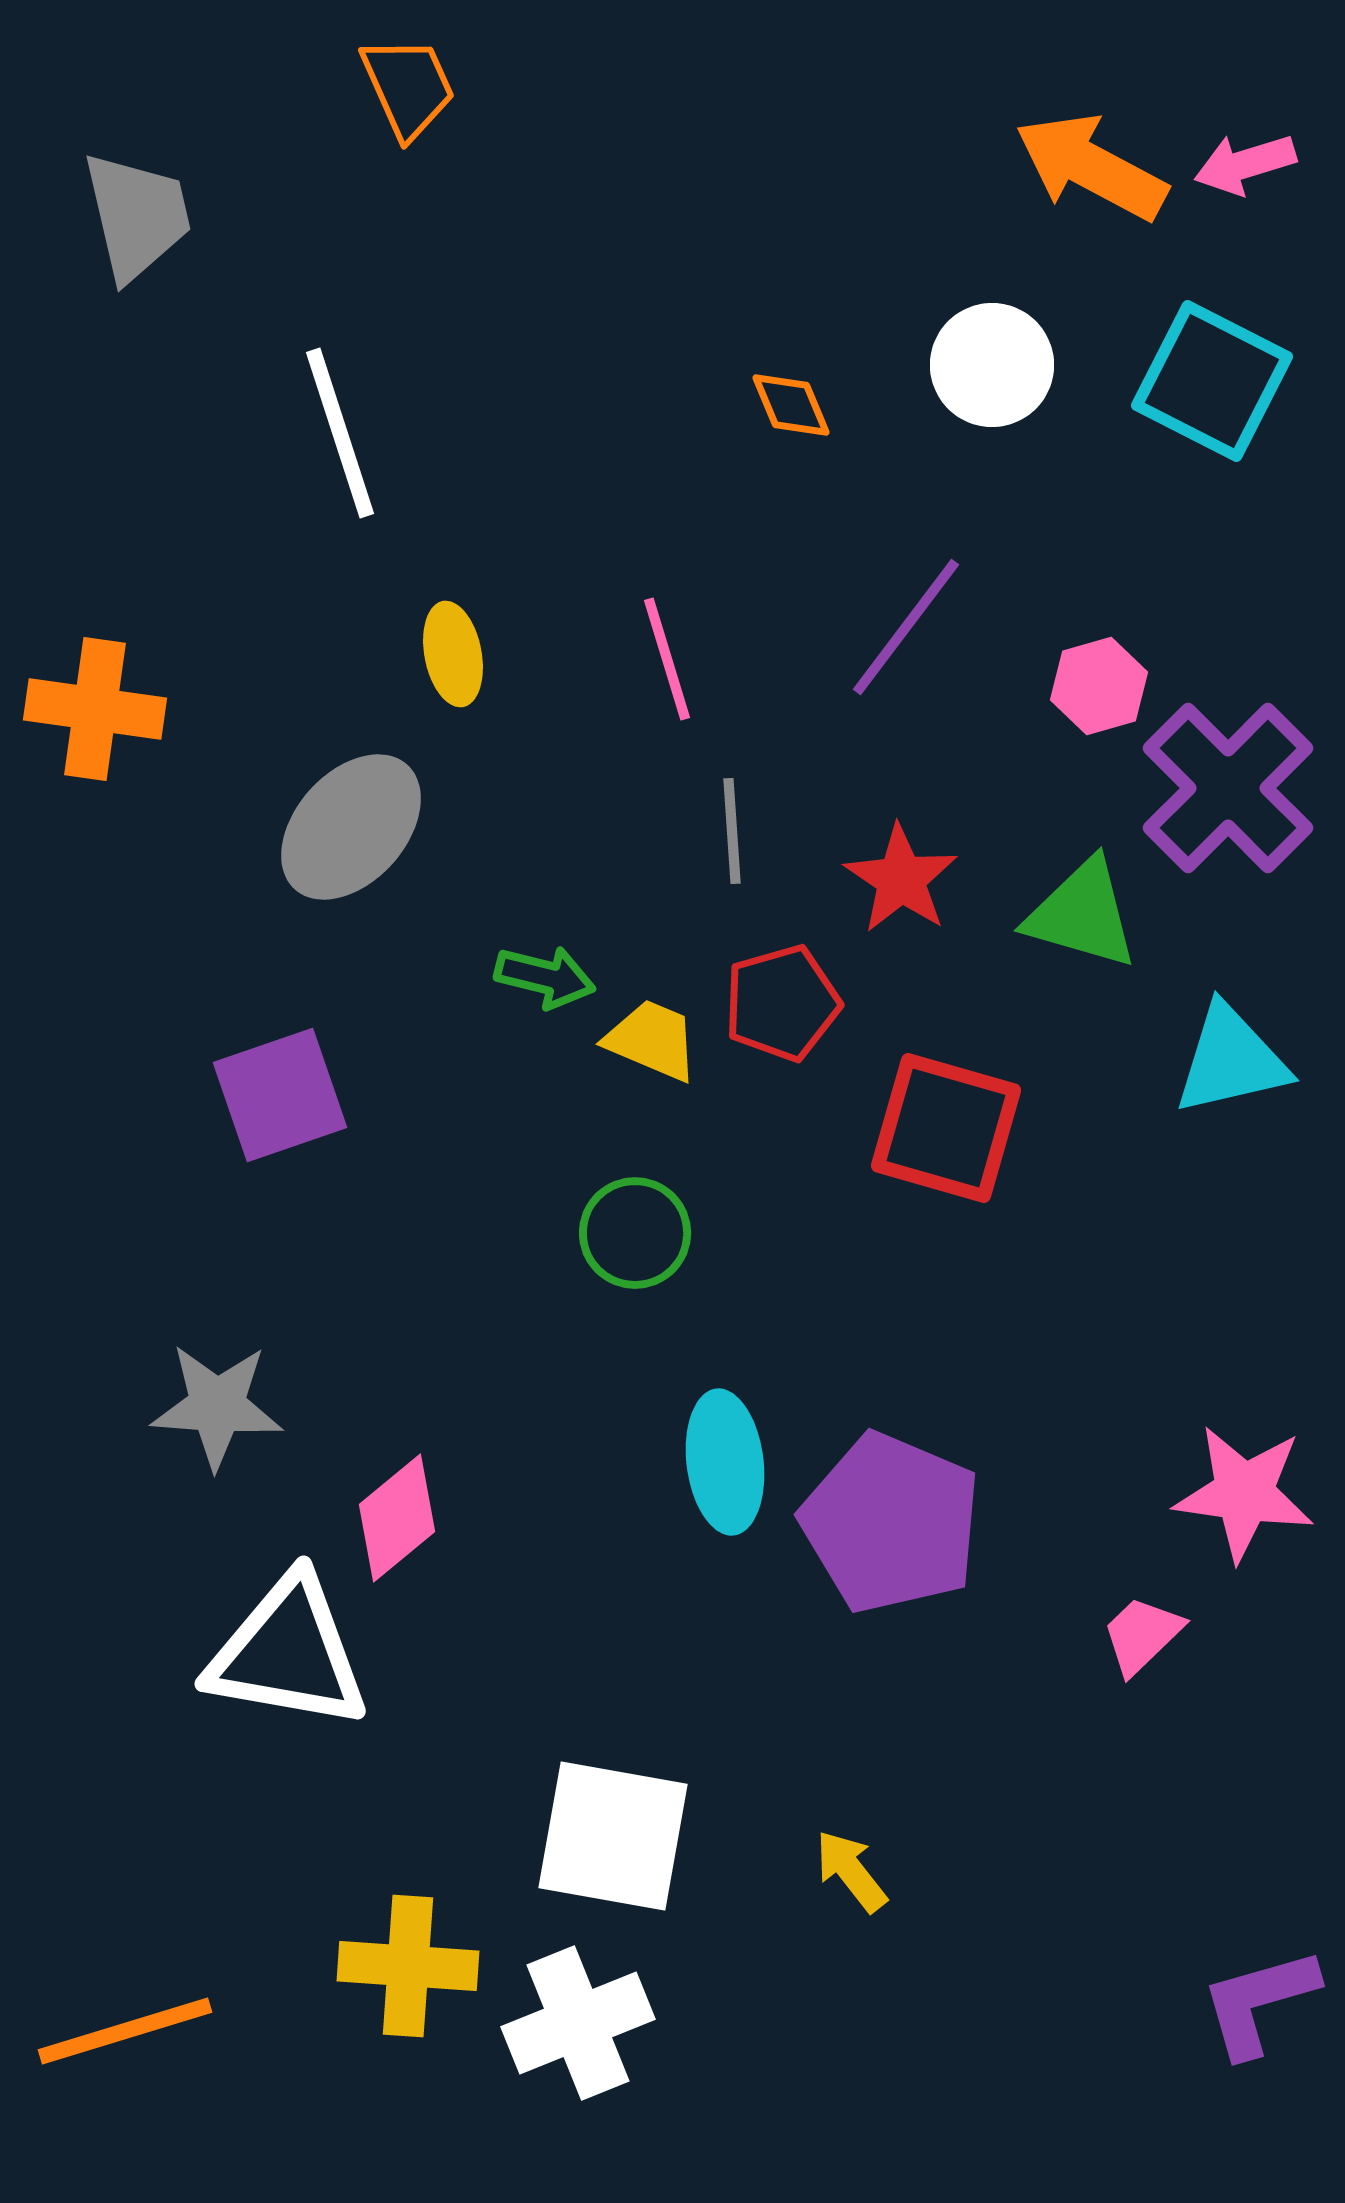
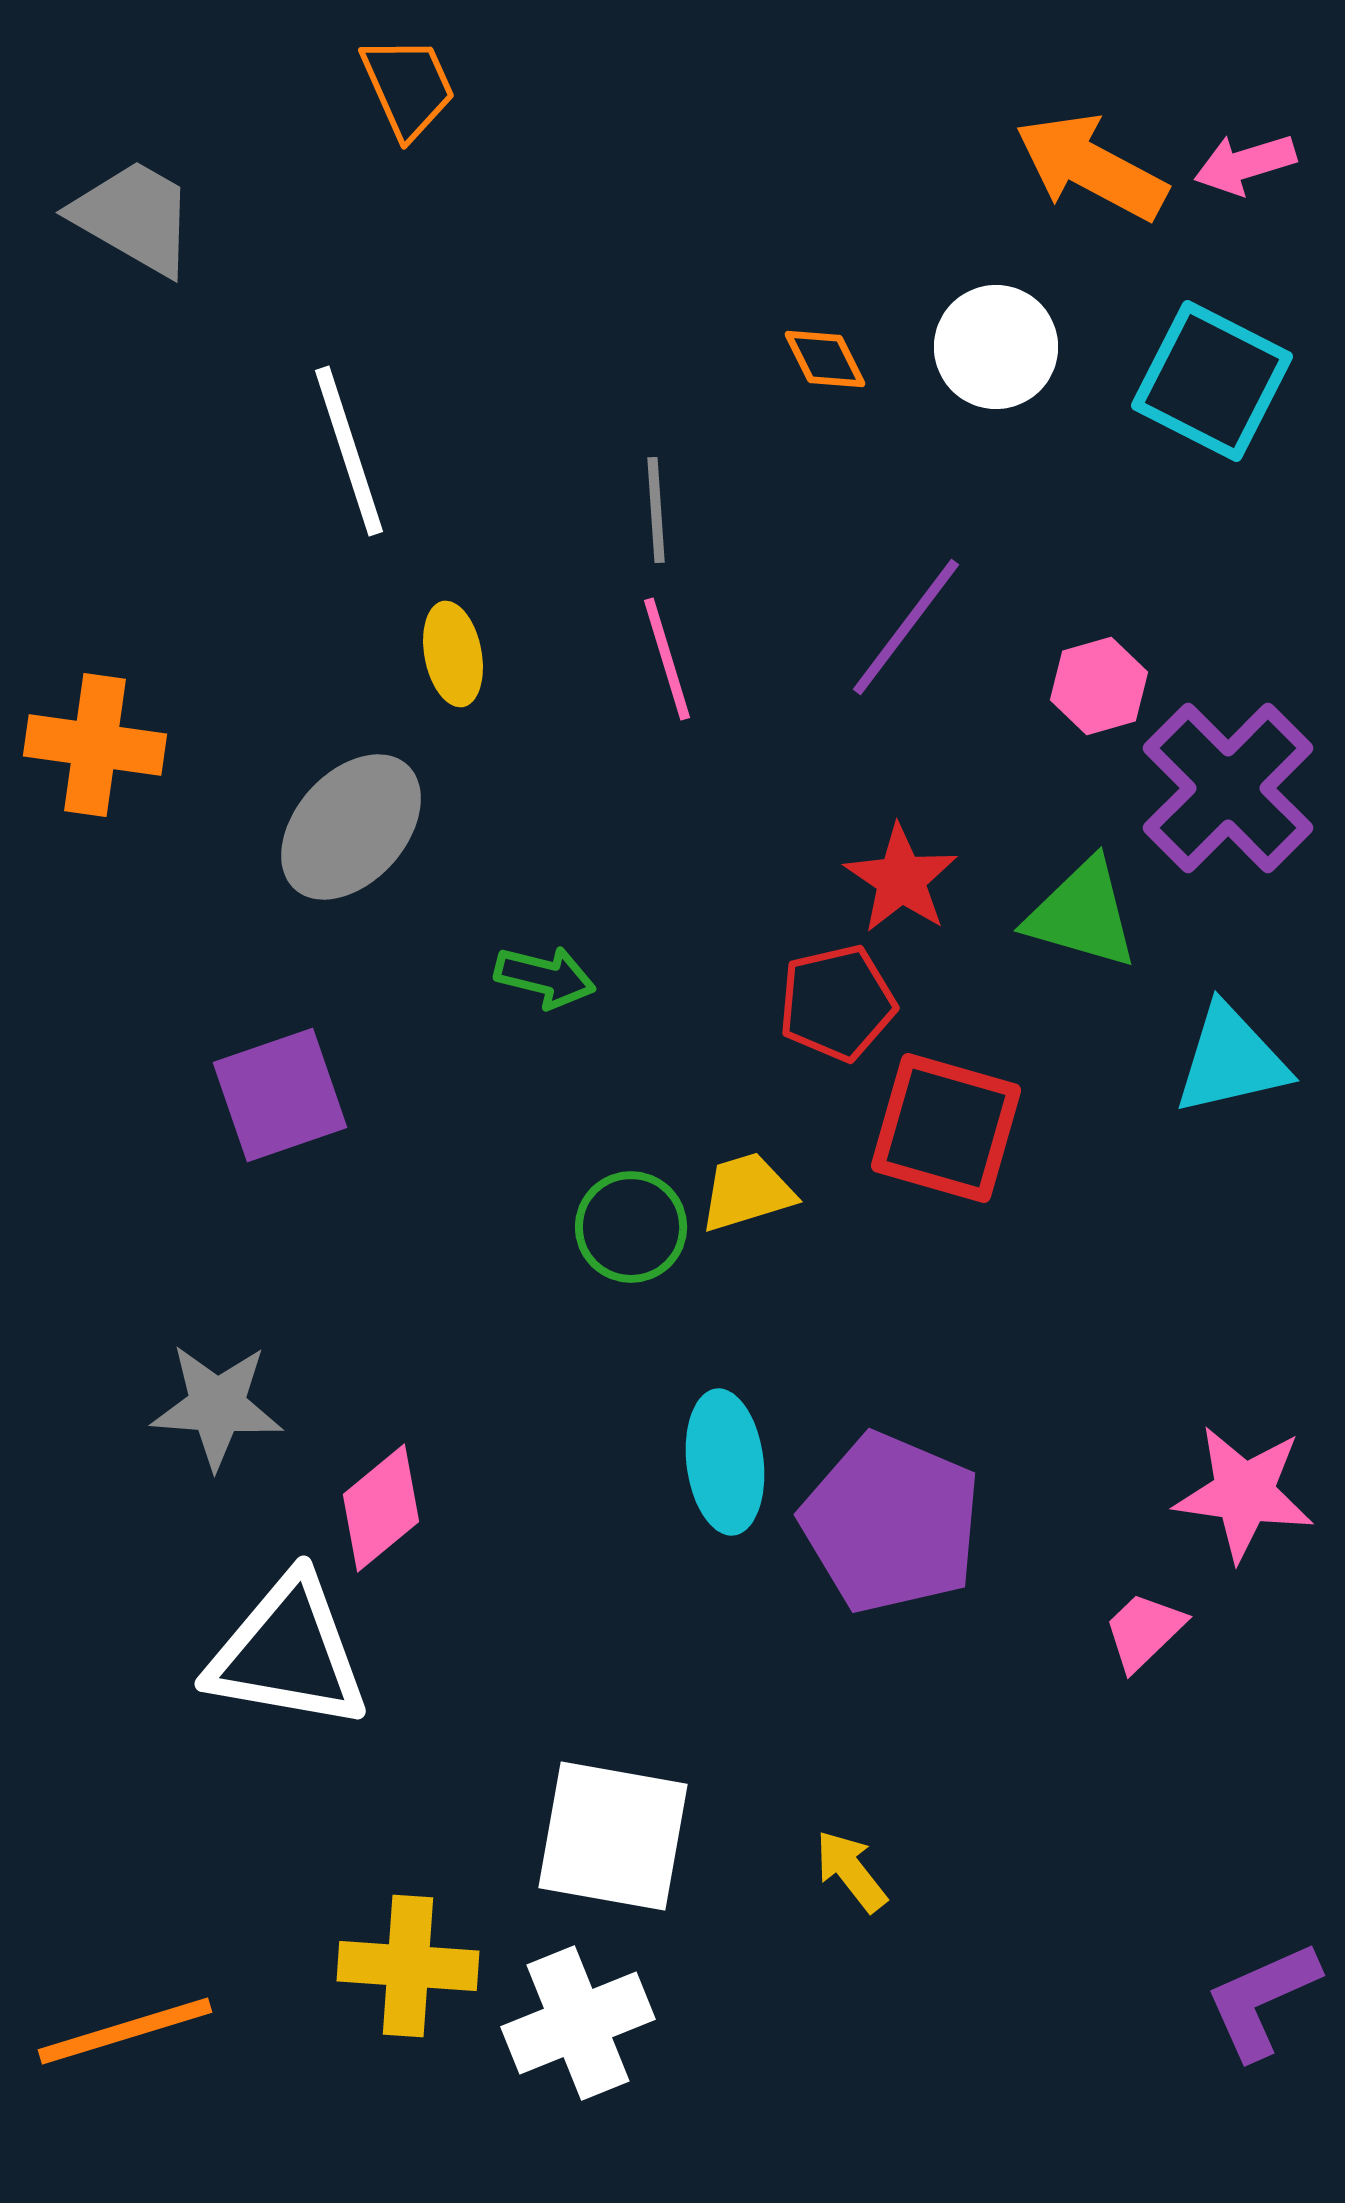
gray trapezoid: moved 3 px left, 1 px down; rotated 47 degrees counterclockwise
white circle: moved 4 px right, 18 px up
orange diamond: moved 34 px right, 46 px up; rotated 4 degrees counterclockwise
white line: moved 9 px right, 18 px down
orange cross: moved 36 px down
gray line: moved 76 px left, 321 px up
red pentagon: moved 55 px right; rotated 3 degrees clockwise
yellow trapezoid: moved 95 px right, 152 px down; rotated 40 degrees counterclockwise
green circle: moved 4 px left, 6 px up
pink diamond: moved 16 px left, 10 px up
pink trapezoid: moved 2 px right, 4 px up
purple L-shape: moved 3 px right, 2 px up; rotated 8 degrees counterclockwise
